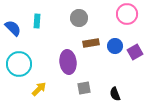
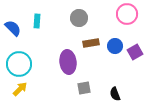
yellow arrow: moved 19 px left
